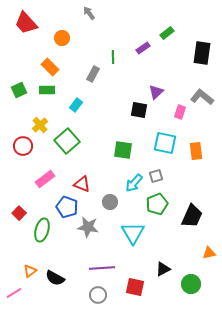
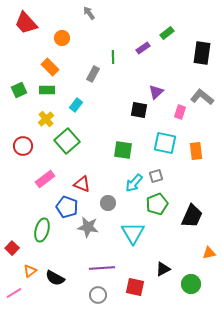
yellow cross at (40, 125): moved 6 px right, 6 px up
gray circle at (110, 202): moved 2 px left, 1 px down
red square at (19, 213): moved 7 px left, 35 px down
